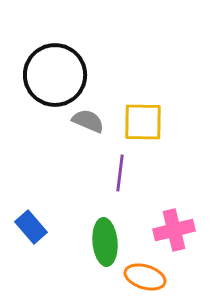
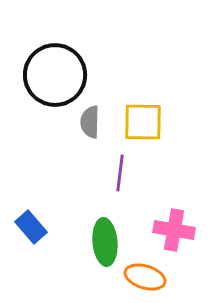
gray semicircle: moved 2 px right, 1 px down; rotated 112 degrees counterclockwise
pink cross: rotated 24 degrees clockwise
